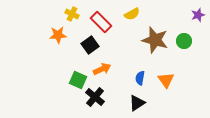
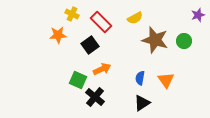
yellow semicircle: moved 3 px right, 4 px down
black triangle: moved 5 px right
